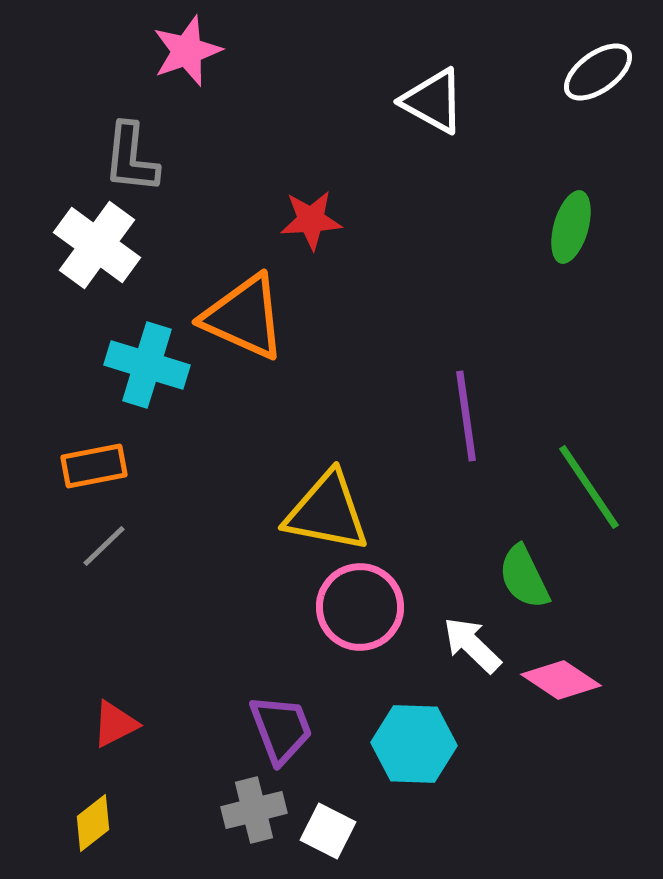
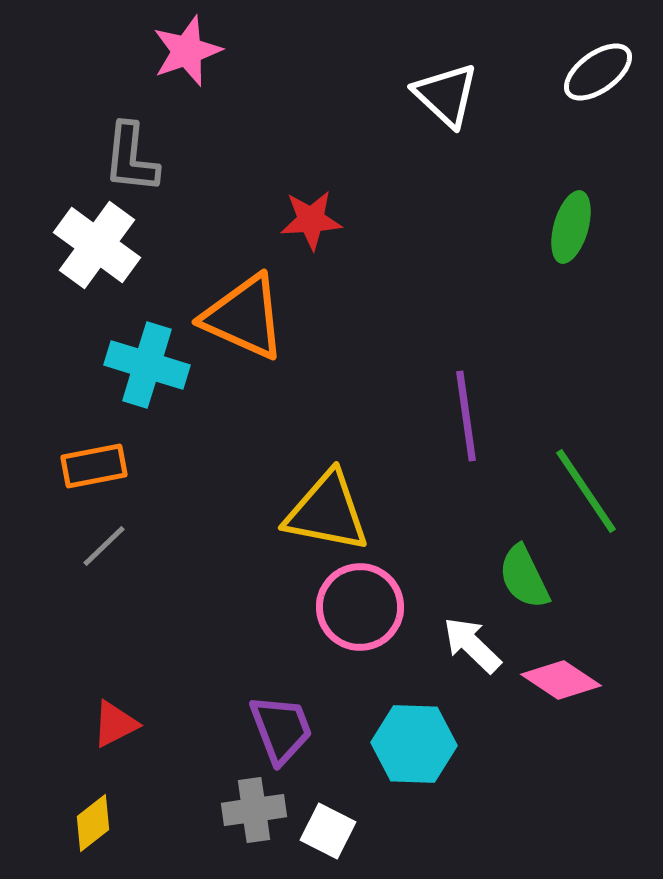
white triangle: moved 13 px right, 6 px up; rotated 14 degrees clockwise
green line: moved 3 px left, 4 px down
gray cross: rotated 6 degrees clockwise
